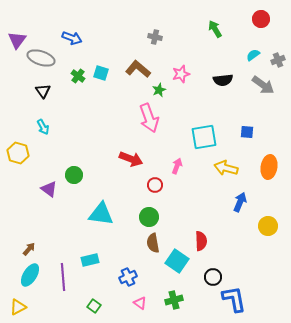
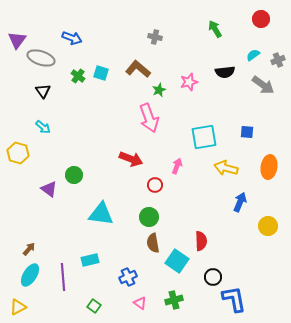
pink star at (181, 74): moved 8 px right, 8 px down
black semicircle at (223, 80): moved 2 px right, 8 px up
cyan arrow at (43, 127): rotated 21 degrees counterclockwise
